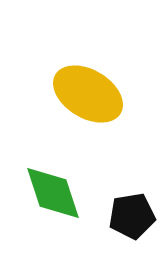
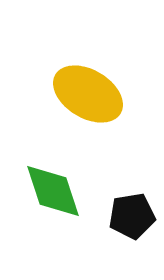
green diamond: moved 2 px up
